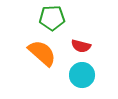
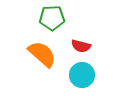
orange semicircle: moved 1 px down
